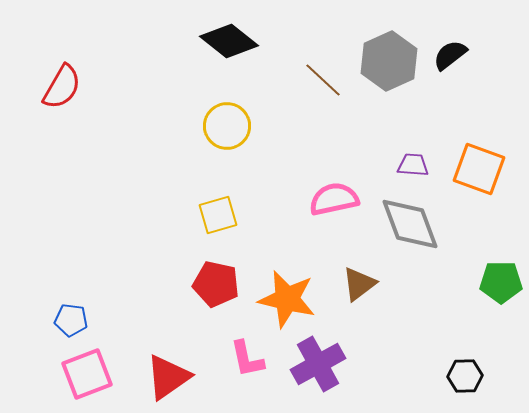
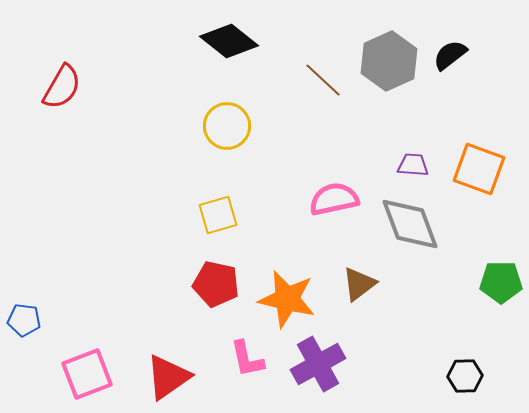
blue pentagon: moved 47 px left
